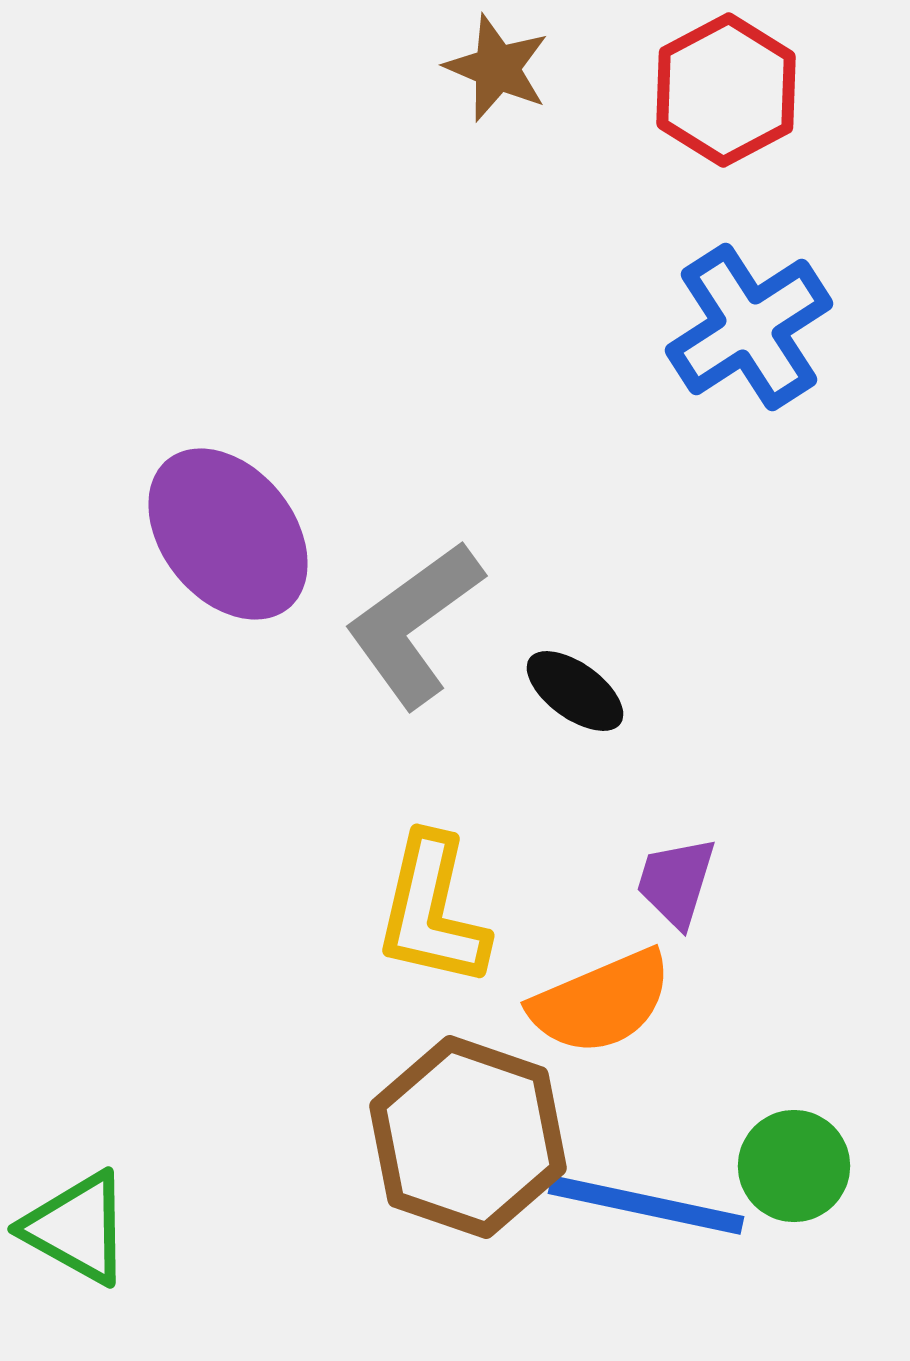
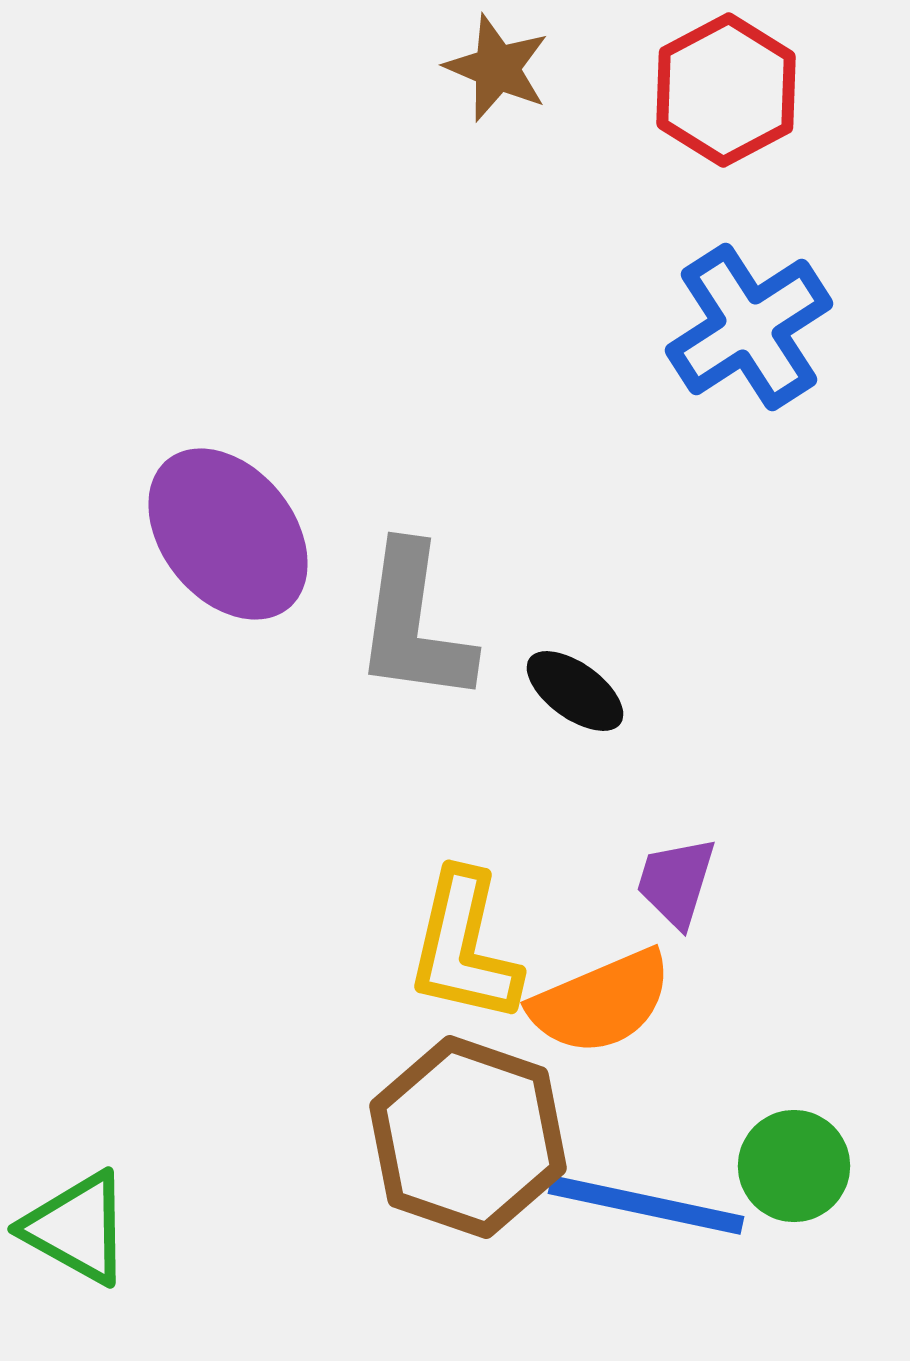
gray L-shape: rotated 46 degrees counterclockwise
yellow L-shape: moved 32 px right, 36 px down
